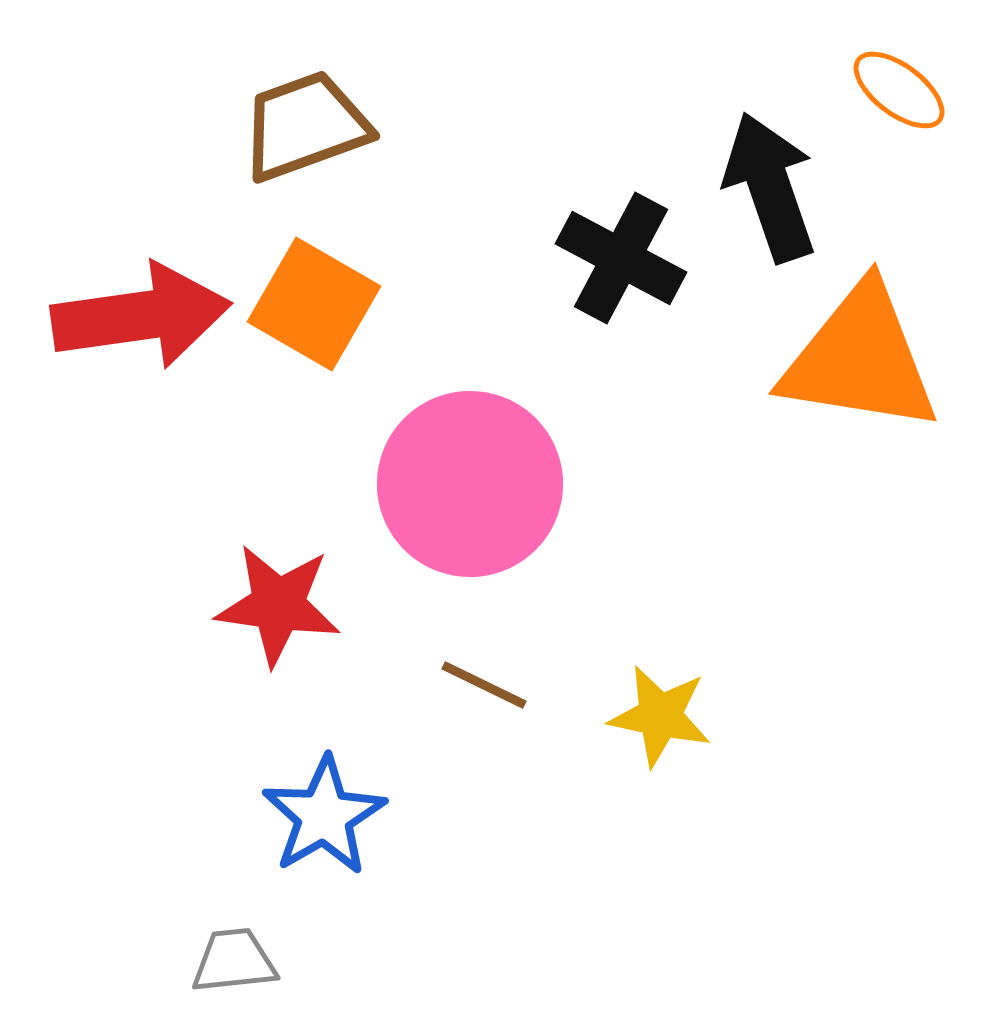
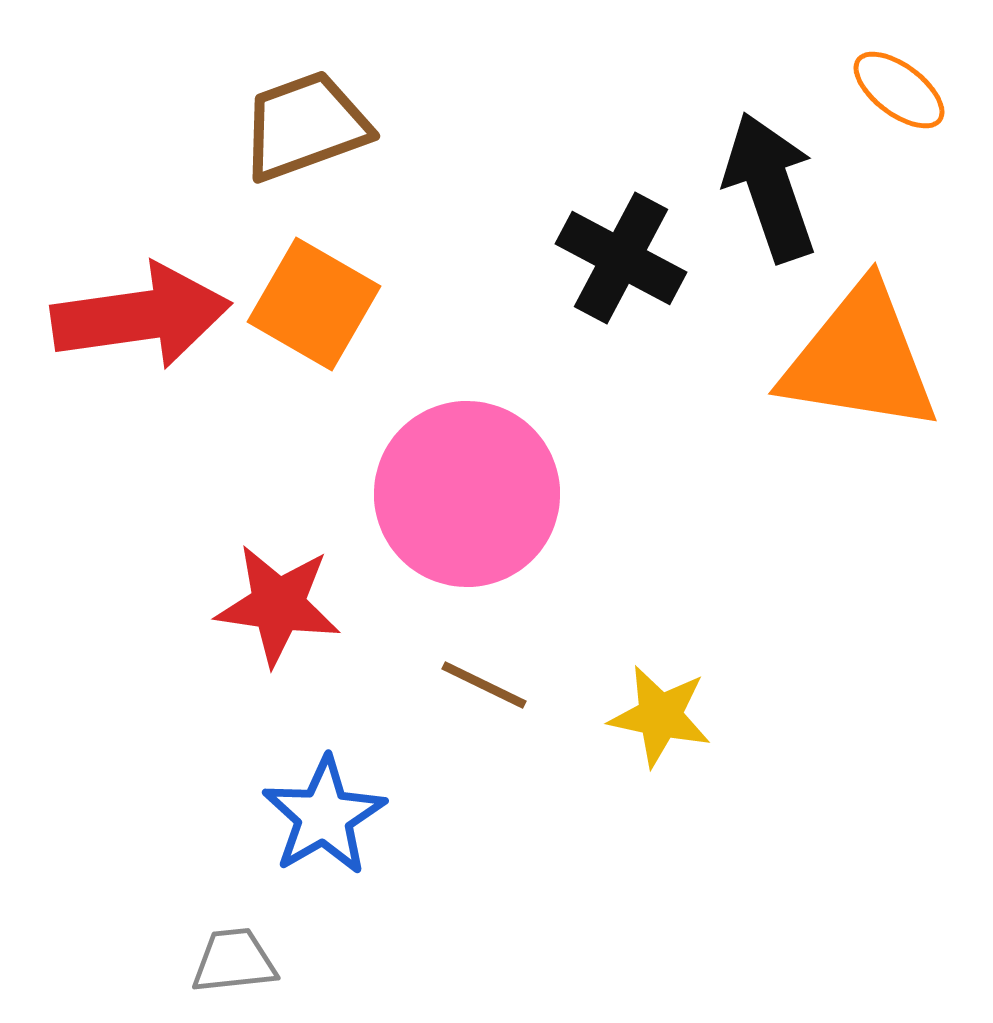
pink circle: moved 3 px left, 10 px down
